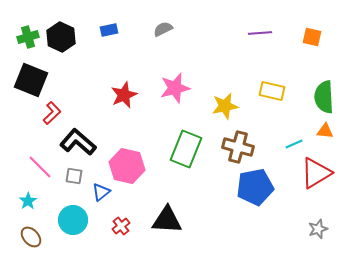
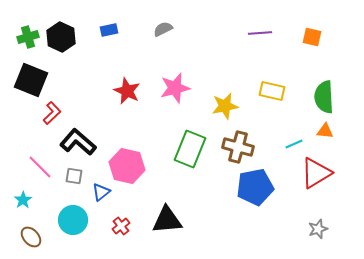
red star: moved 3 px right, 4 px up; rotated 24 degrees counterclockwise
green rectangle: moved 4 px right
cyan star: moved 5 px left, 1 px up
black triangle: rotated 8 degrees counterclockwise
